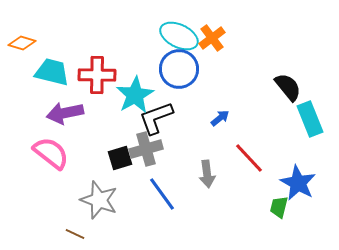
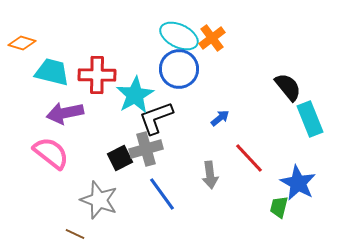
black square: rotated 10 degrees counterclockwise
gray arrow: moved 3 px right, 1 px down
